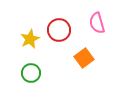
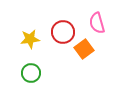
red circle: moved 4 px right, 2 px down
yellow star: rotated 18 degrees clockwise
orange square: moved 9 px up
